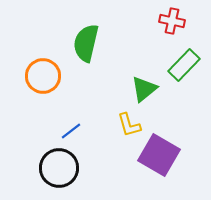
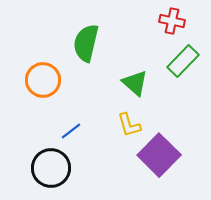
green rectangle: moved 1 px left, 4 px up
orange circle: moved 4 px down
green triangle: moved 9 px left, 6 px up; rotated 40 degrees counterclockwise
purple square: rotated 15 degrees clockwise
black circle: moved 8 px left
